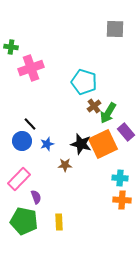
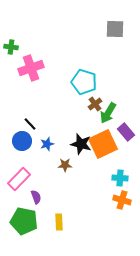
brown cross: moved 1 px right, 2 px up
orange cross: rotated 12 degrees clockwise
